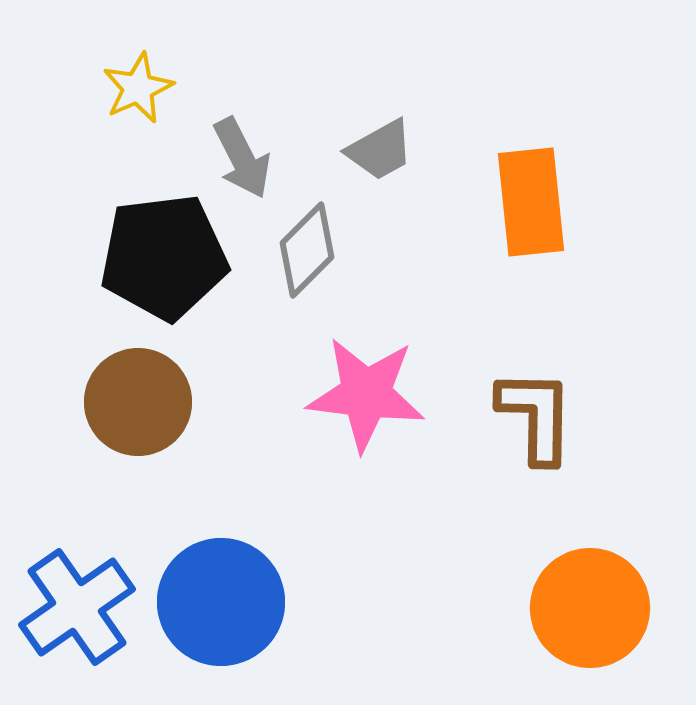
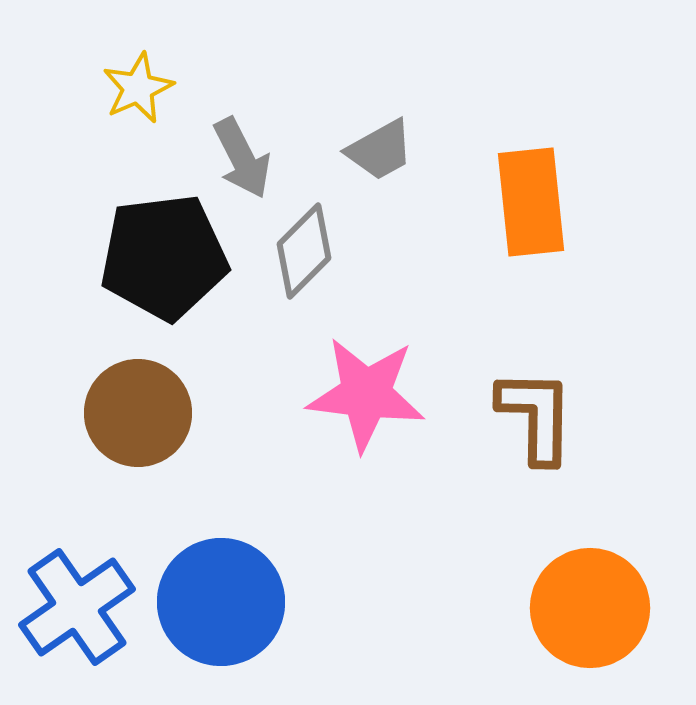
gray diamond: moved 3 px left, 1 px down
brown circle: moved 11 px down
